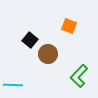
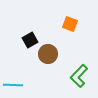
orange square: moved 1 px right, 2 px up
black square: rotated 21 degrees clockwise
